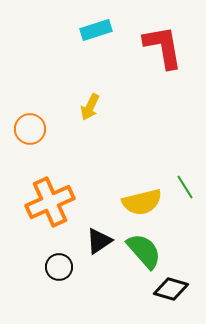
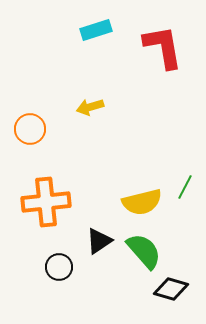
yellow arrow: rotated 48 degrees clockwise
green line: rotated 60 degrees clockwise
orange cross: moved 4 px left; rotated 18 degrees clockwise
